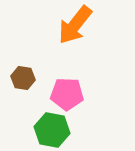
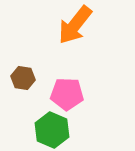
green hexagon: rotated 12 degrees clockwise
